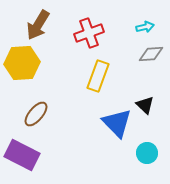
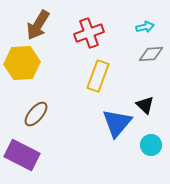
blue triangle: rotated 24 degrees clockwise
cyan circle: moved 4 px right, 8 px up
